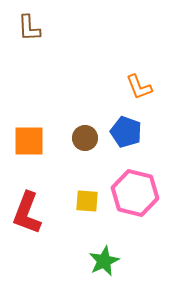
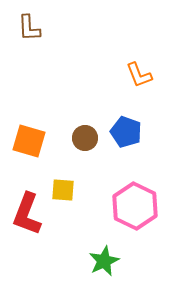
orange L-shape: moved 12 px up
orange square: rotated 16 degrees clockwise
pink hexagon: moved 13 px down; rotated 12 degrees clockwise
yellow square: moved 24 px left, 11 px up
red L-shape: moved 1 px down
